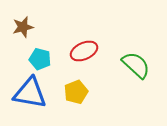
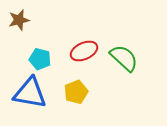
brown star: moved 4 px left, 7 px up
green semicircle: moved 12 px left, 7 px up
